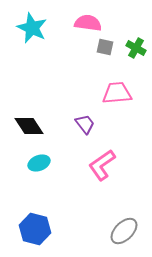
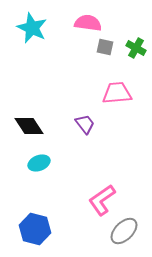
pink L-shape: moved 35 px down
